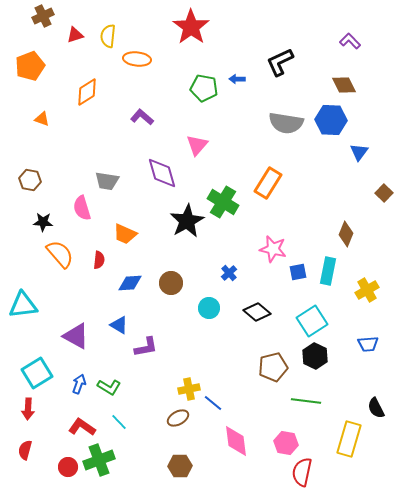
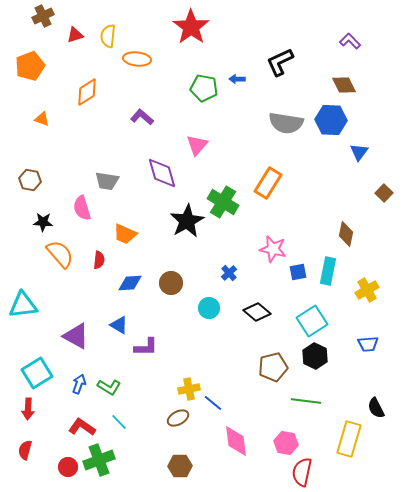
brown diamond at (346, 234): rotated 10 degrees counterclockwise
purple L-shape at (146, 347): rotated 10 degrees clockwise
